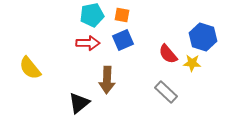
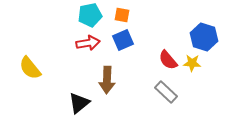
cyan pentagon: moved 2 px left
blue hexagon: moved 1 px right
red arrow: rotated 10 degrees counterclockwise
red semicircle: moved 6 px down
